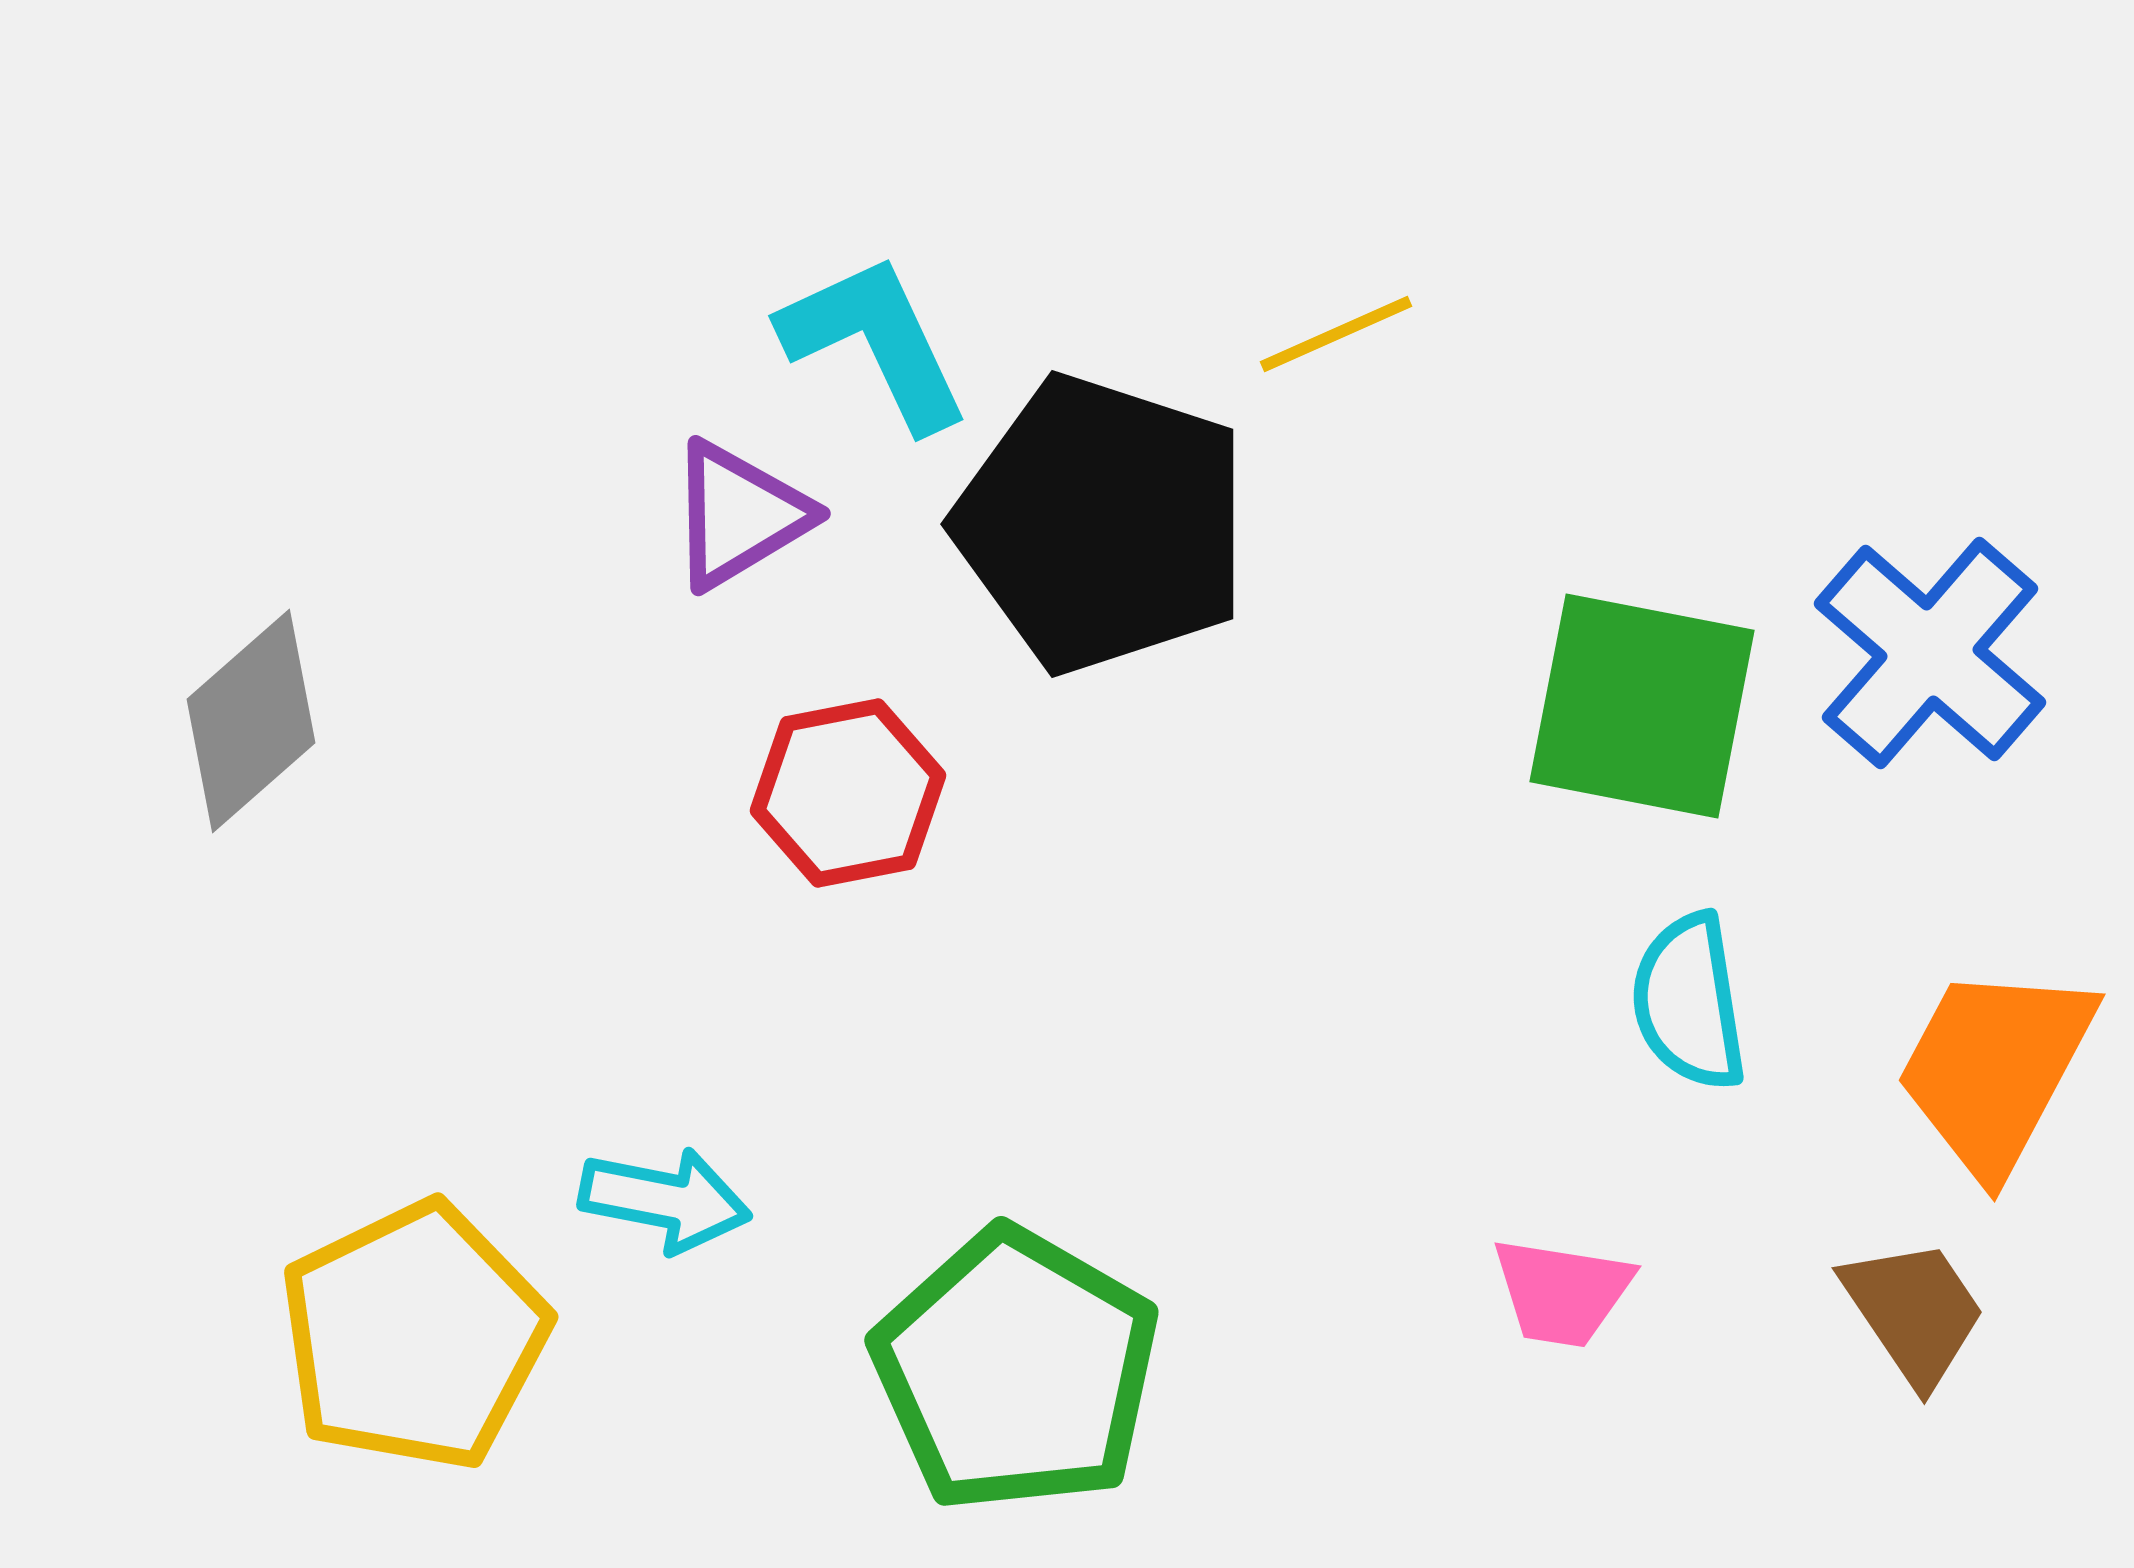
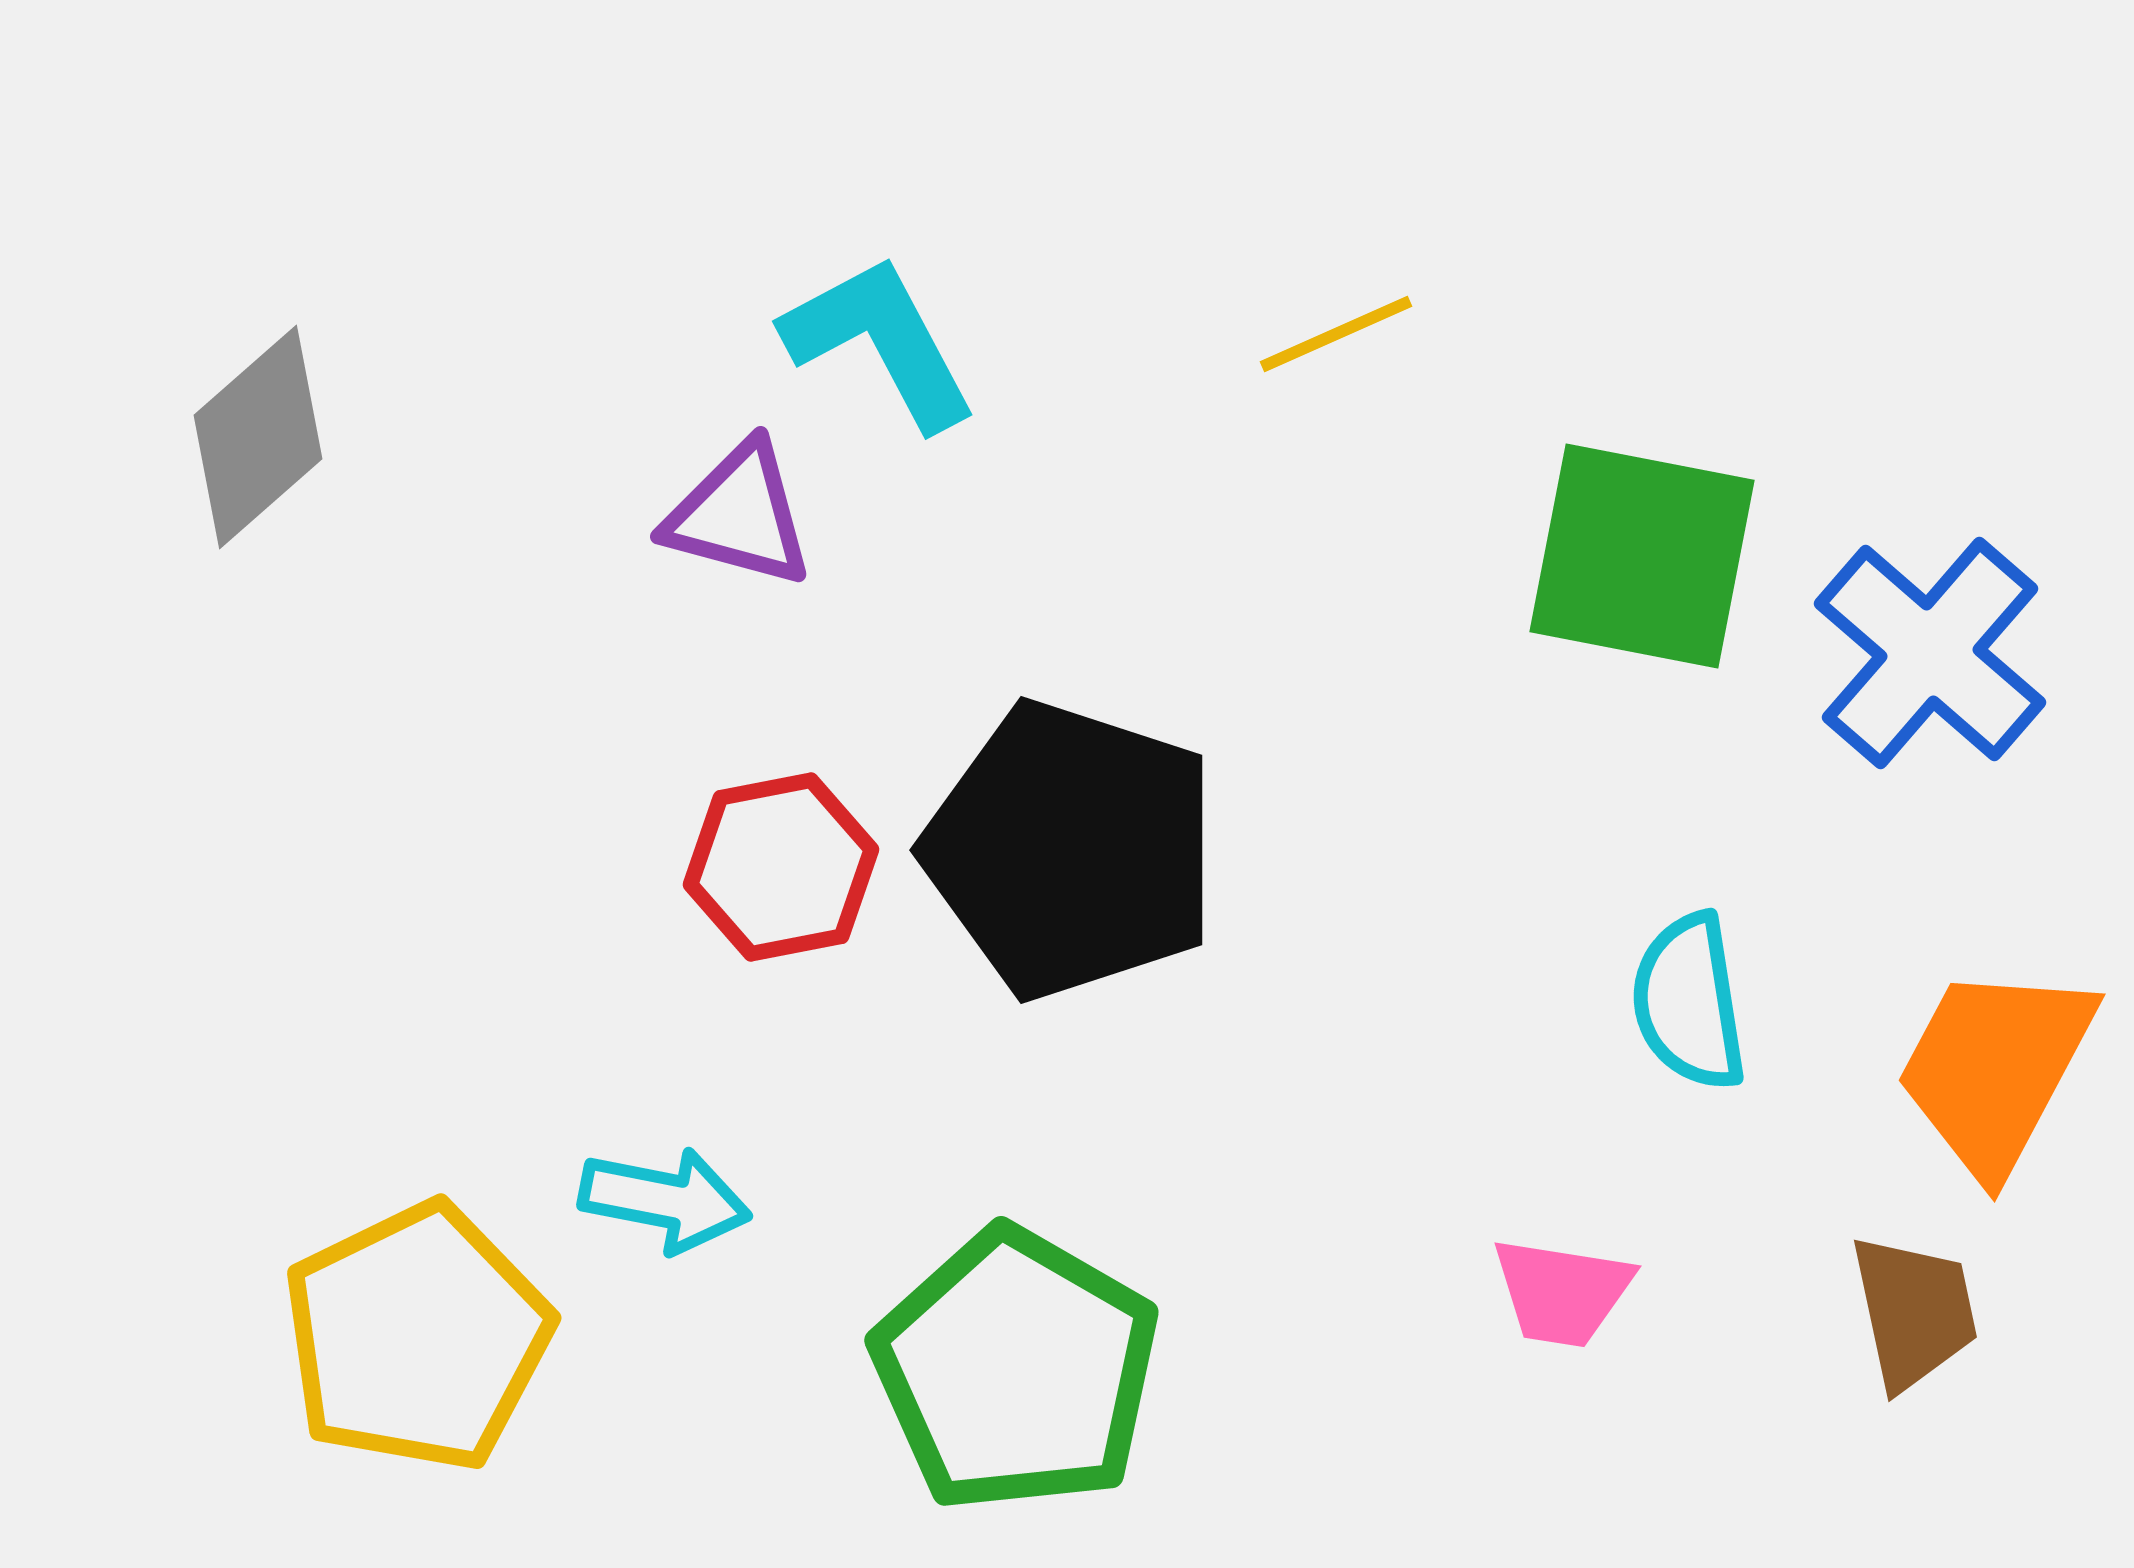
cyan L-shape: moved 5 px right; rotated 3 degrees counterclockwise
purple triangle: rotated 46 degrees clockwise
black pentagon: moved 31 px left, 326 px down
green square: moved 150 px up
gray diamond: moved 7 px right, 284 px up
red hexagon: moved 67 px left, 74 px down
brown trapezoid: rotated 22 degrees clockwise
yellow pentagon: moved 3 px right, 1 px down
